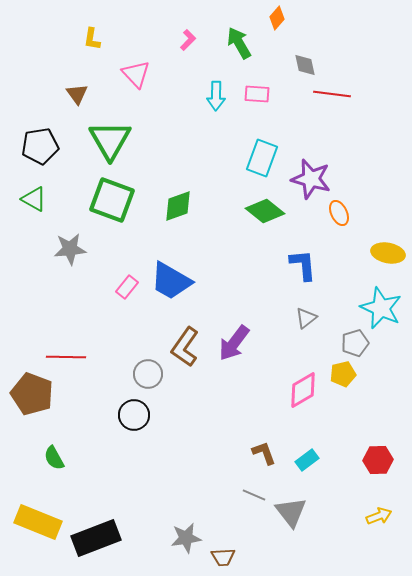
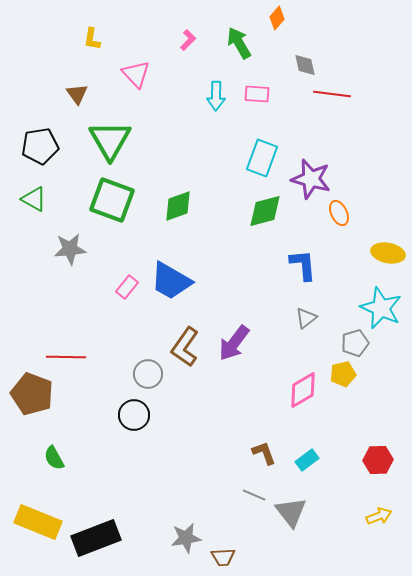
green diamond at (265, 211): rotated 54 degrees counterclockwise
